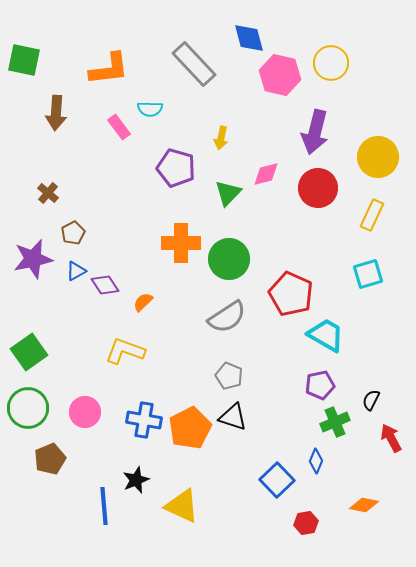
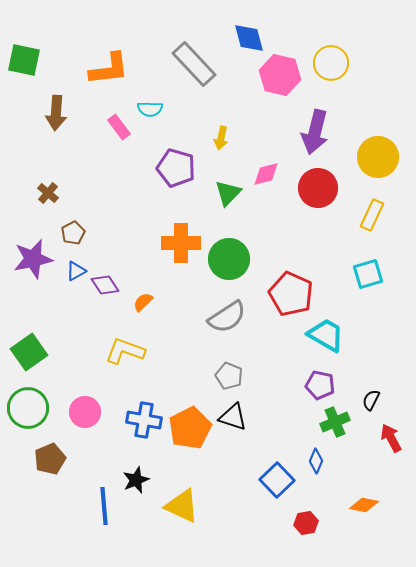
purple pentagon at (320, 385): rotated 24 degrees clockwise
